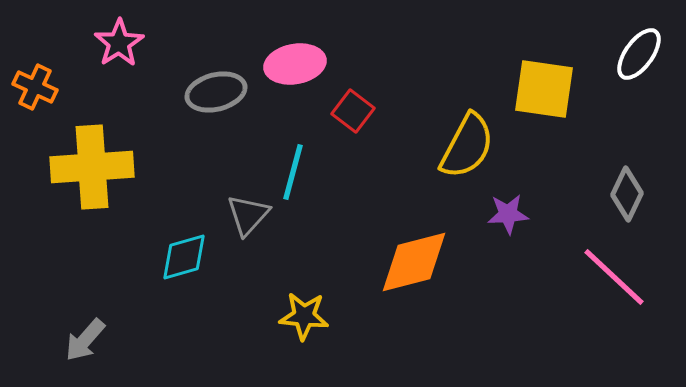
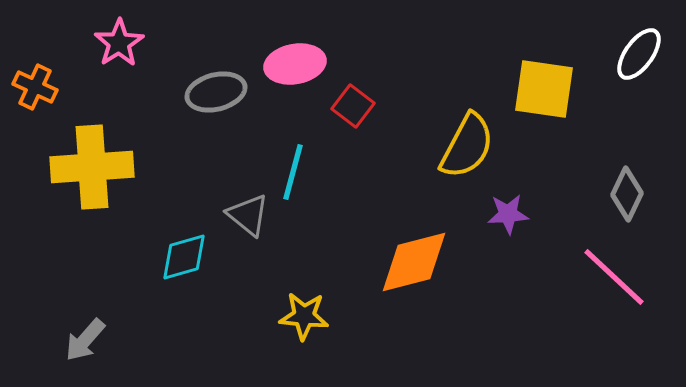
red square: moved 5 px up
gray triangle: rotated 33 degrees counterclockwise
